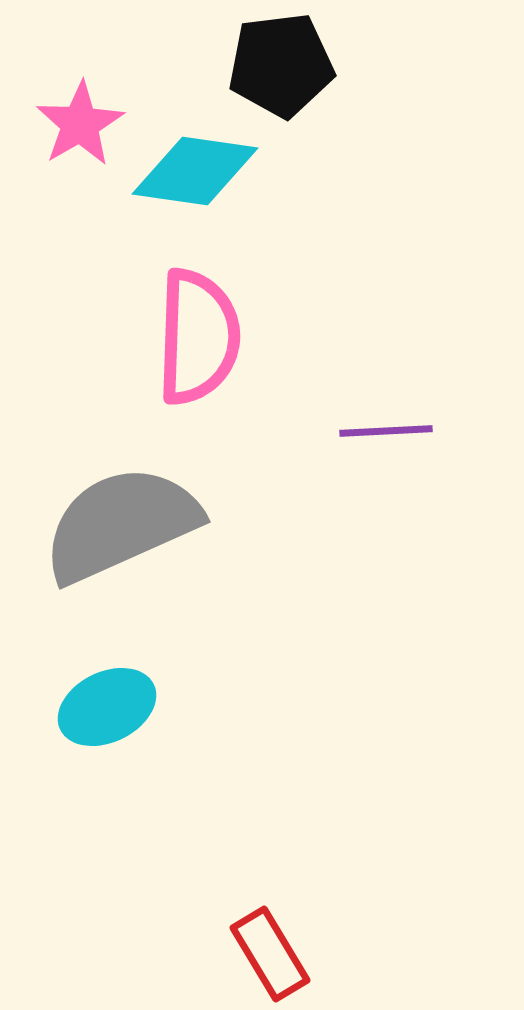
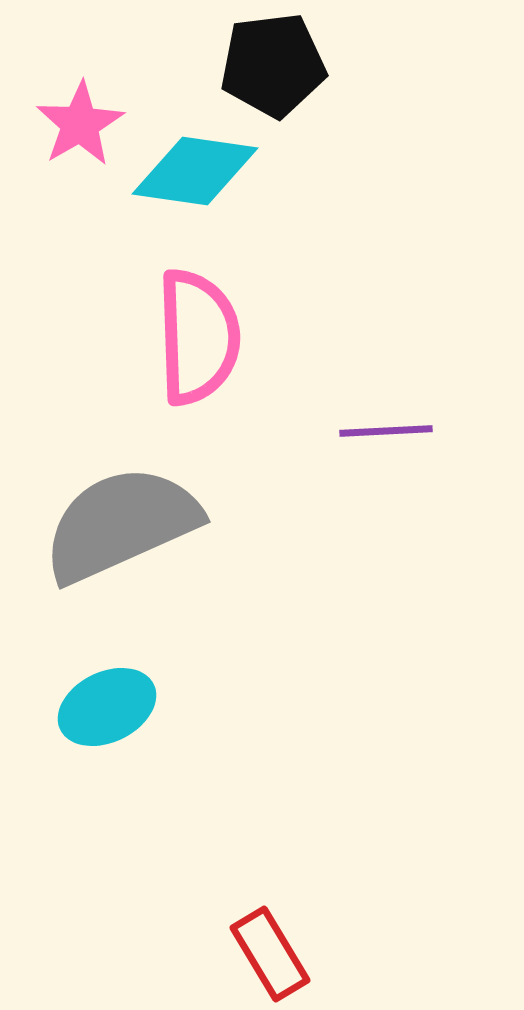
black pentagon: moved 8 px left
pink semicircle: rotated 4 degrees counterclockwise
